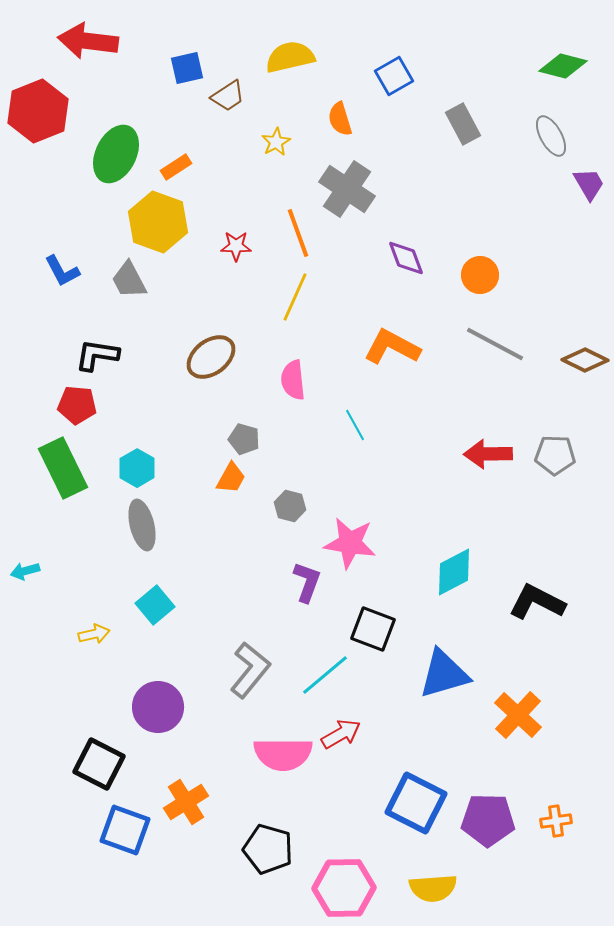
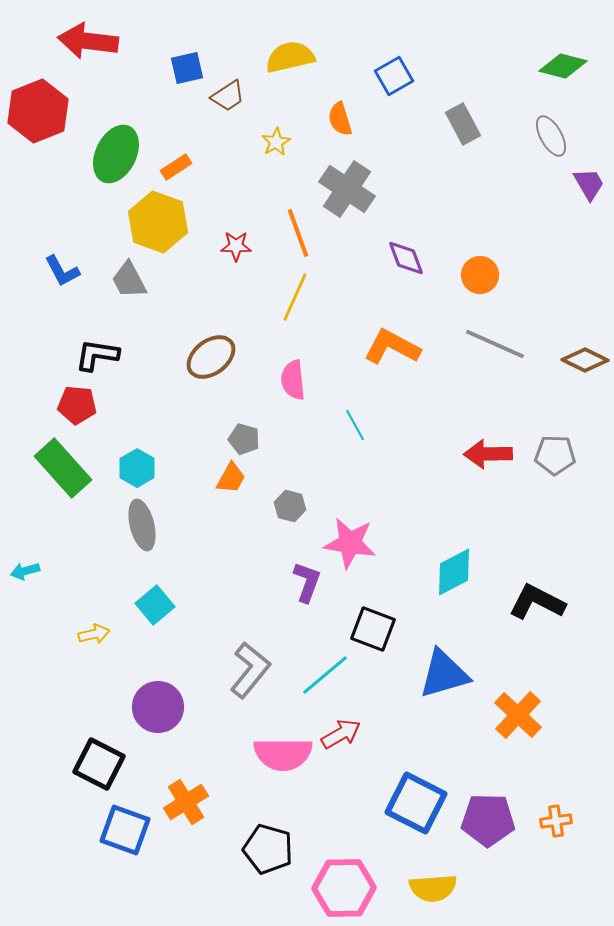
gray line at (495, 344): rotated 4 degrees counterclockwise
green rectangle at (63, 468): rotated 16 degrees counterclockwise
